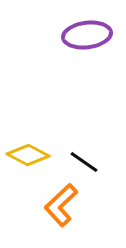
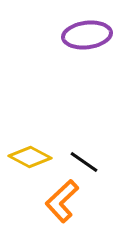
yellow diamond: moved 2 px right, 2 px down
orange L-shape: moved 1 px right, 4 px up
